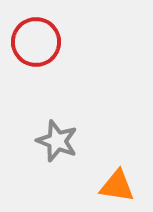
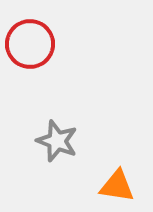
red circle: moved 6 px left, 2 px down
